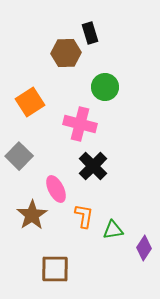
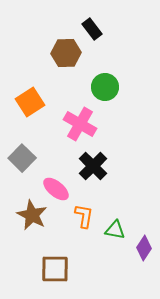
black rectangle: moved 2 px right, 4 px up; rotated 20 degrees counterclockwise
pink cross: rotated 16 degrees clockwise
gray square: moved 3 px right, 2 px down
pink ellipse: rotated 24 degrees counterclockwise
brown star: rotated 12 degrees counterclockwise
green triangle: moved 2 px right; rotated 20 degrees clockwise
